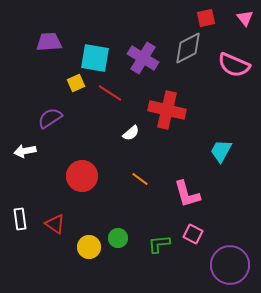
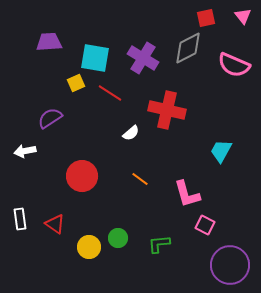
pink triangle: moved 2 px left, 2 px up
pink square: moved 12 px right, 9 px up
